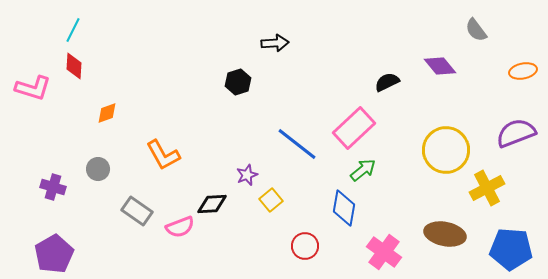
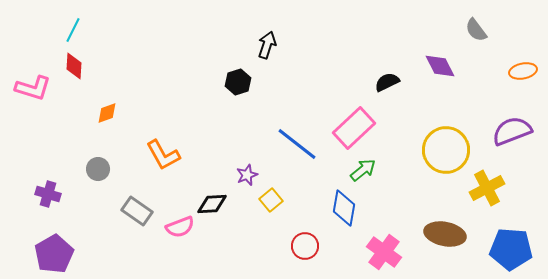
black arrow: moved 8 px left, 2 px down; rotated 68 degrees counterclockwise
purple diamond: rotated 12 degrees clockwise
purple semicircle: moved 4 px left, 2 px up
purple cross: moved 5 px left, 7 px down
